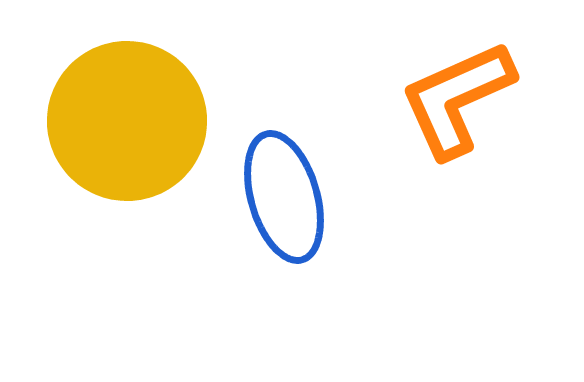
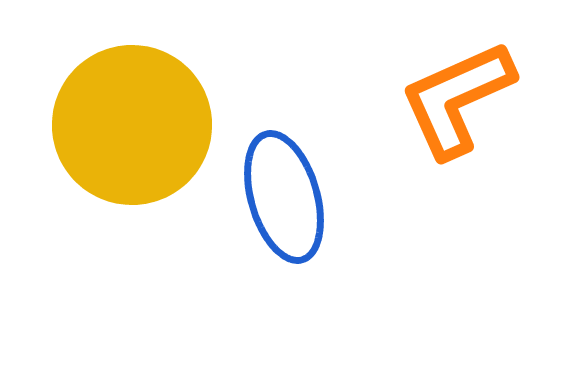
yellow circle: moved 5 px right, 4 px down
